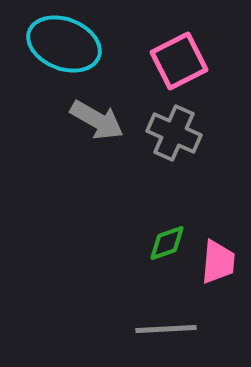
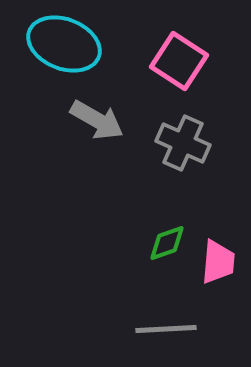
pink square: rotated 30 degrees counterclockwise
gray cross: moved 9 px right, 10 px down
